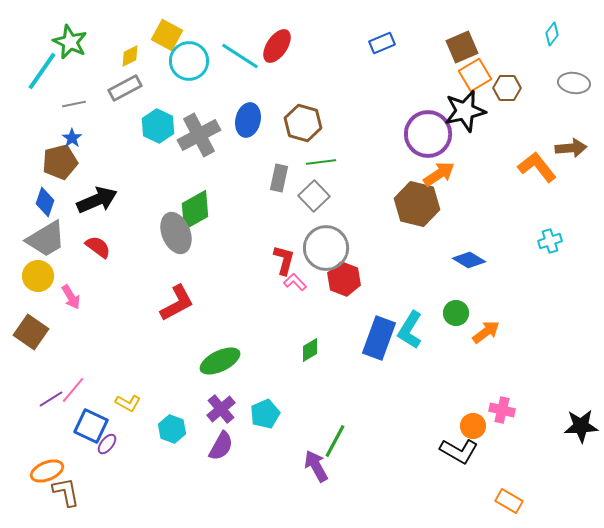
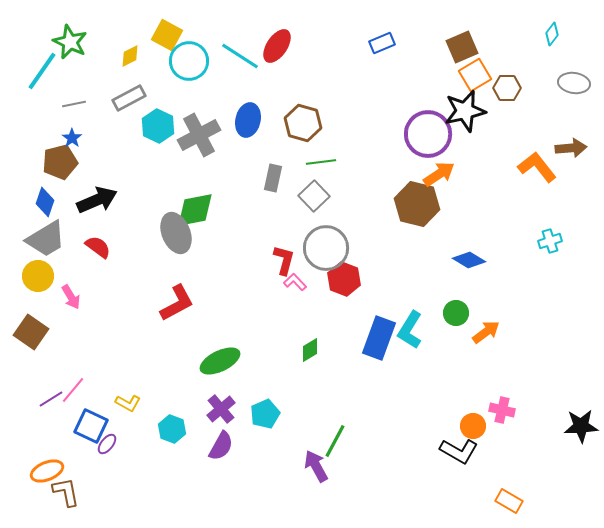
gray rectangle at (125, 88): moved 4 px right, 10 px down
gray rectangle at (279, 178): moved 6 px left
green diamond at (195, 210): rotated 18 degrees clockwise
